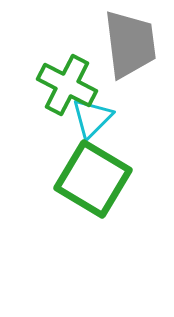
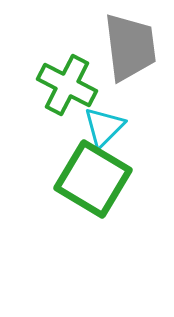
gray trapezoid: moved 3 px down
cyan triangle: moved 12 px right, 9 px down
